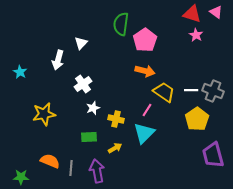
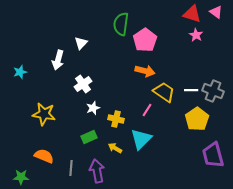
cyan star: rotated 24 degrees clockwise
yellow star: rotated 20 degrees clockwise
cyan triangle: moved 3 px left, 6 px down
green rectangle: rotated 21 degrees counterclockwise
yellow arrow: rotated 120 degrees counterclockwise
orange semicircle: moved 6 px left, 5 px up
